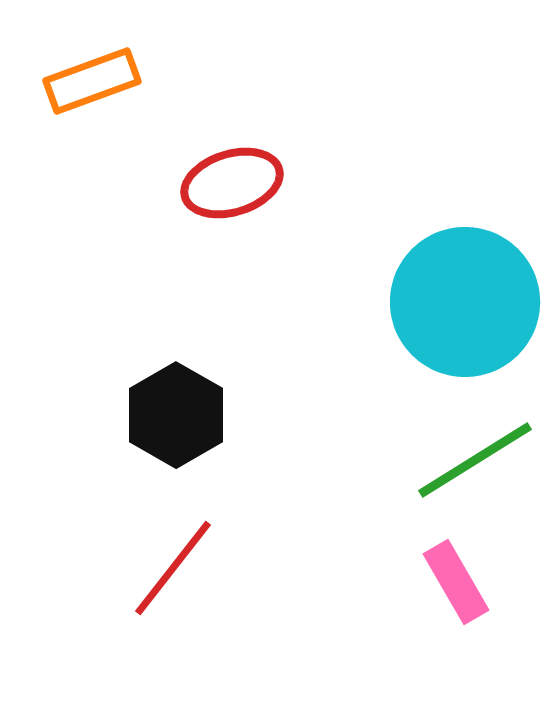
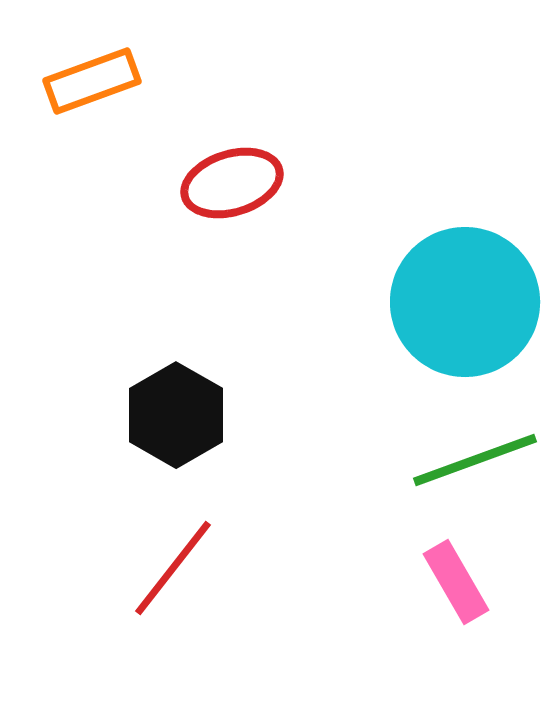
green line: rotated 12 degrees clockwise
